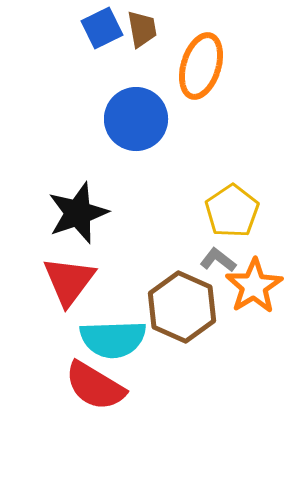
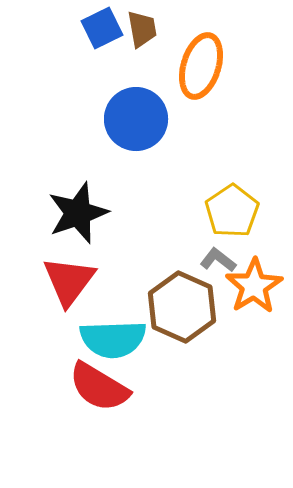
red semicircle: moved 4 px right, 1 px down
